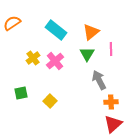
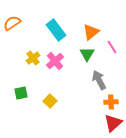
cyan rectangle: rotated 15 degrees clockwise
pink line: moved 1 px right, 2 px up; rotated 32 degrees counterclockwise
red triangle: moved 1 px up
